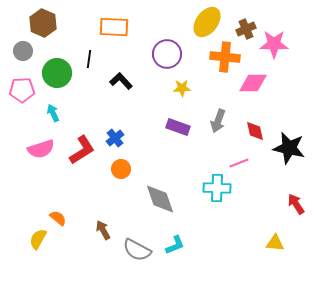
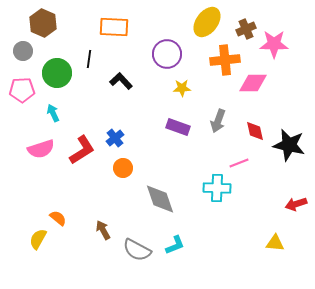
orange cross: moved 3 px down; rotated 12 degrees counterclockwise
black star: moved 3 px up
orange circle: moved 2 px right, 1 px up
red arrow: rotated 75 degrees counterclockwise
